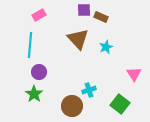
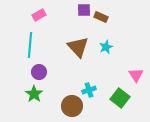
brown triangle: moved 8 px down
pink triangle: moved 2 px right, 1 px down
green square: moved 6 px up
